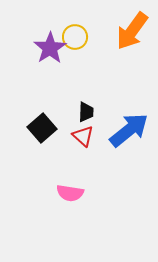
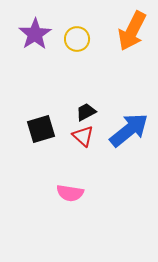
orange arrow: rotated 9 degrees counterclockwise
yellow circle: moved 2 px right, 2 px down
purple star: moved 15 px left, 14 px up
black trapezoid: rotated 120 degrees counterclockwise
black square: moved 1 px left, 1 px down; rotated 24 degrees clockwise
